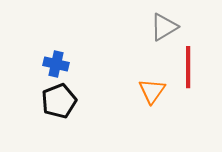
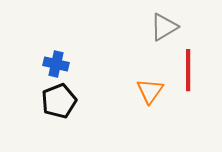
red line: moved 3 px down
orange triangle: moved 2 px left
